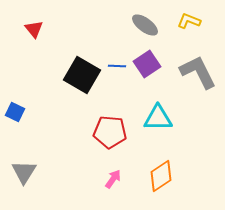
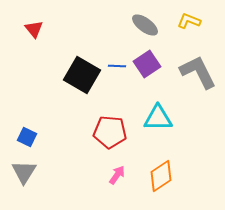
blue square: moved 12 px right, 25 px down
pink arrow: moved 4 px right, 4 px up
